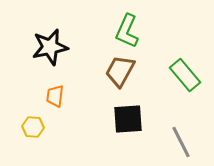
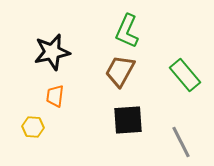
black star: moved 2 px right, 5 px down
black square: moved 1 px down
